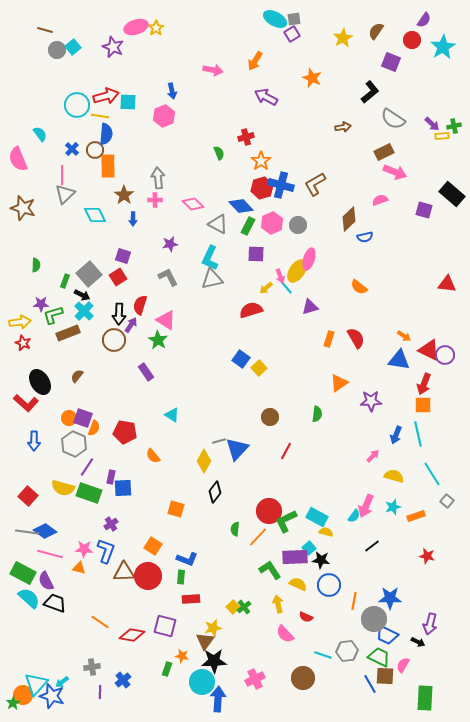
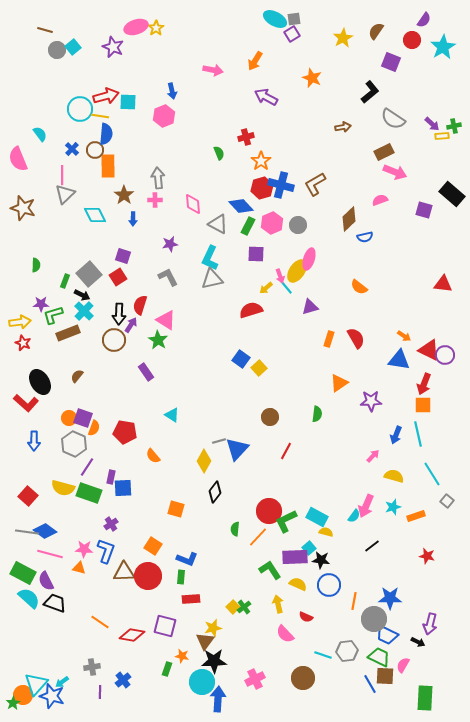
cyan circle at (77, 105): moved 3 px right, 4 px down
pink diamond at (193, 204): rotated 40 degrees clockwise
red triangle at (447, 284): moved 4 px left
